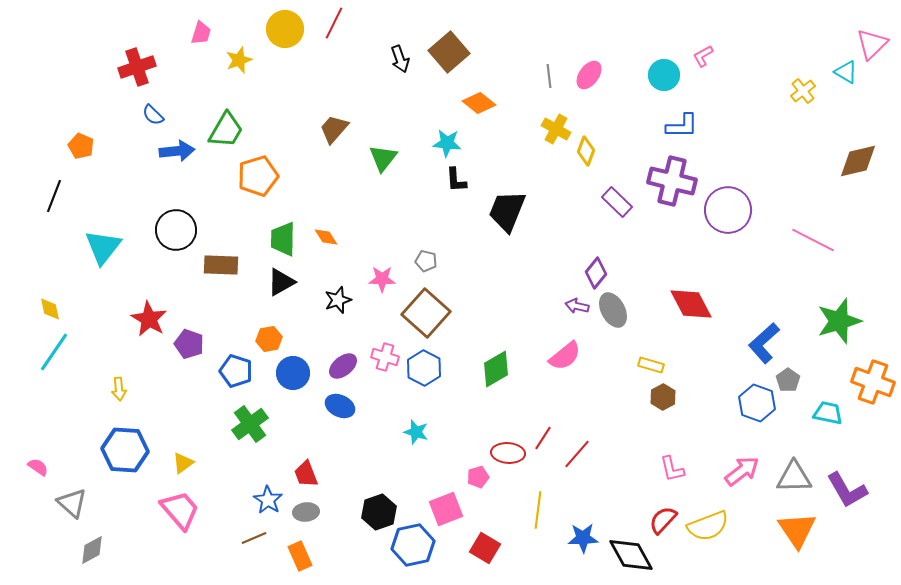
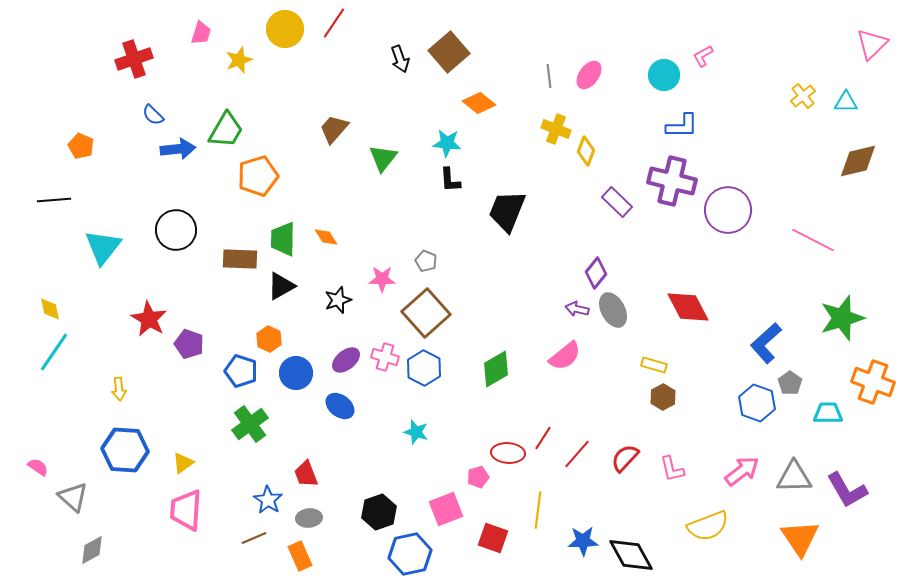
red line at (334, 23): rotated 8 degrees clockwise
red cross at (137, 67): moved 3 px left, 8 px up
cyan triangle at (846, 72): moved 30 px down; rotated 30 degrees counterclockwise
yellow cross at (803, 91): moved 5 px down
yellow cross at (556, 129): rotated 8 degrees counterclockwise
blue arrow at (177, 151): moved 1 px right, 2 px up
black L-shape at (456, 180): moved 6 px left
black line at (54, 196): moved 4 px down; rotated 64 degrees clockwise
gray pentagon at (426, 261): rotated 10 degrees clockwise
brown rectangle at (221, 265): moved 19 px right, 6 px up
black triangle at (281, 282): moved 4 px down
red diamond at (691, 304): moved 3 px left, 3 px down
purple arrow at (577, 306): moved 3 px down
brown square at (426, 313): rotated 6 degrees clockwise
green star at (839, 321): moved 3 px right, 3 px up
orange hexagon at (269, 339): rotated 25 degrees counterclockwise
blue L-shape at (764, 343): moved 2 px right
yellow rectangle at (651, 365): moved 3 px right
purple ellipse at (343, 366): moved 3 px right, 6 px up
blue pentagon at (236, 371): moved 5 px right
blue circle at (293, 373): moved 3 px right
gray pentagon at (788, 380): moved 2 px right, 3 px down
blue ellipse at (340, 406): rotated 12 degrees clockwise
cyan trapezoid at (828, 413): rotated 12 degrees counterclockwise
gray triangle at (72, 503): moved 1 px right, 6 px up
pink trapezoid at (180, 510): moved 6 px right; rotated 135 degrees counterclockwise
gray ellipse at (306, 512): moved 3 px right, 6 px down
red semicircle at (663, 520): moved 38 px left, 62 px up
orange triangle at (797, 530): moved 3 px right, 8 px down
blue star at (583, 538): moved 3 px down
blue hexagon at (413, 545): moved 3 px left, 9 px down
red square at (485, 548): moved 8 px right, 10 px up; rotated 12 degrees counterclockwise
